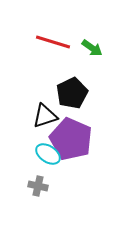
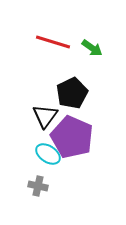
black triangle: rotated 36 degrees counterclockwise
purple pentagon: moved 1 px right, 2 px up
